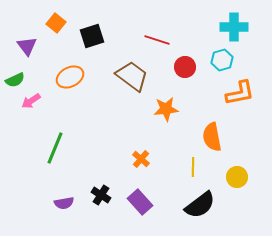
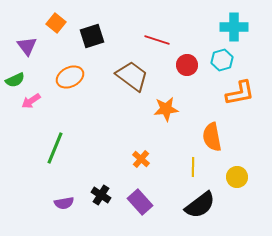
red circle: moved 2 px right, 2 px up
